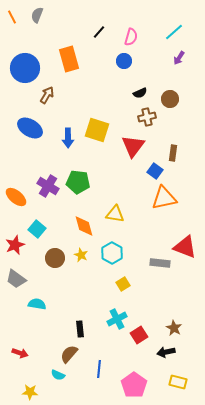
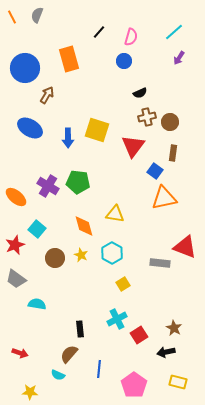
brown circle at (170, 99): moved 23 px down
